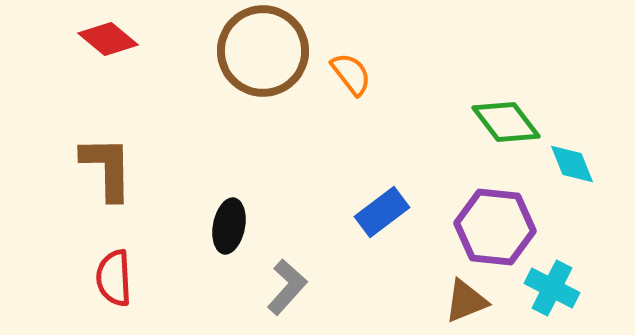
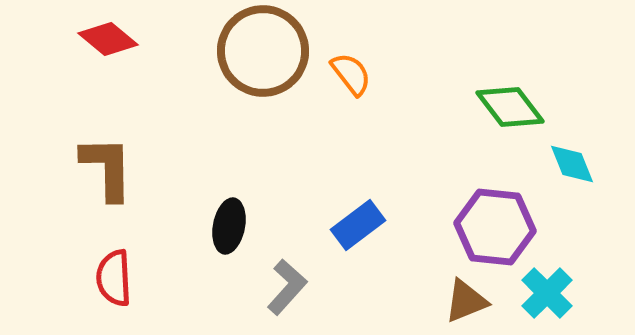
green diamond: moved 4 px right, 15 px up
blue rectangle: moved 24 px left, 13 px down
cyan cross: moved 5 px left, 5 px down; rotated 18 degrees clockwise
